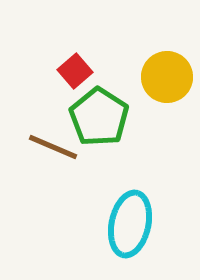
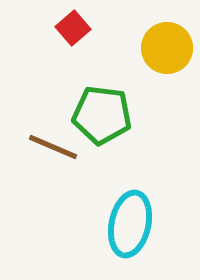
red square: moved 2 px left, 43 px up
yellow circle: moved 29 px up
green pentagon: moved 3 px right, 2 px up; rotated 26 degrees counterclockwise
